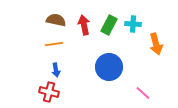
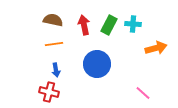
brown semicircle: moved 3 px left
orange arrow: moved 4 px down; rotated 90 degrees counterclockwise
blue circle: moved 12 px left, 3 px up
